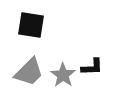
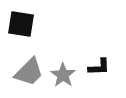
black square: moved 10 px left, 1 px up
black L-shape: moved 7 px right
